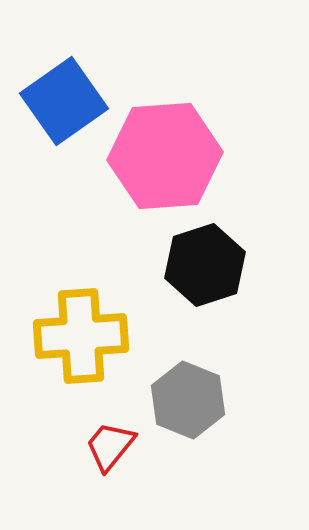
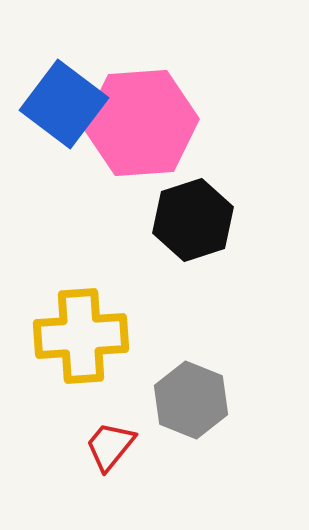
blue square: moved 3 px down; rotated 18 degrees counterclockwise
pink hexagon: moved 24 px left, 33 px up
black hexagon: moved 12 px left, 45 px up
gray hexagon: moved 3 px right
